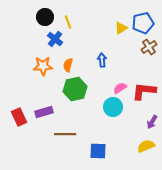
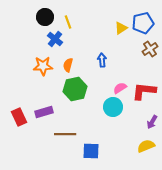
brown cross: moved 1 px right, 2 px down
blue square: moved 7 px left
